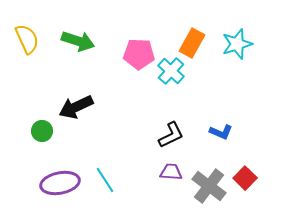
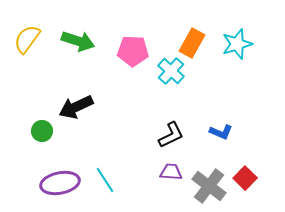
yellow semicircle: rotated 120 degrees counterclockwise
pink pentagon: moved 6 px left, 3 px up
